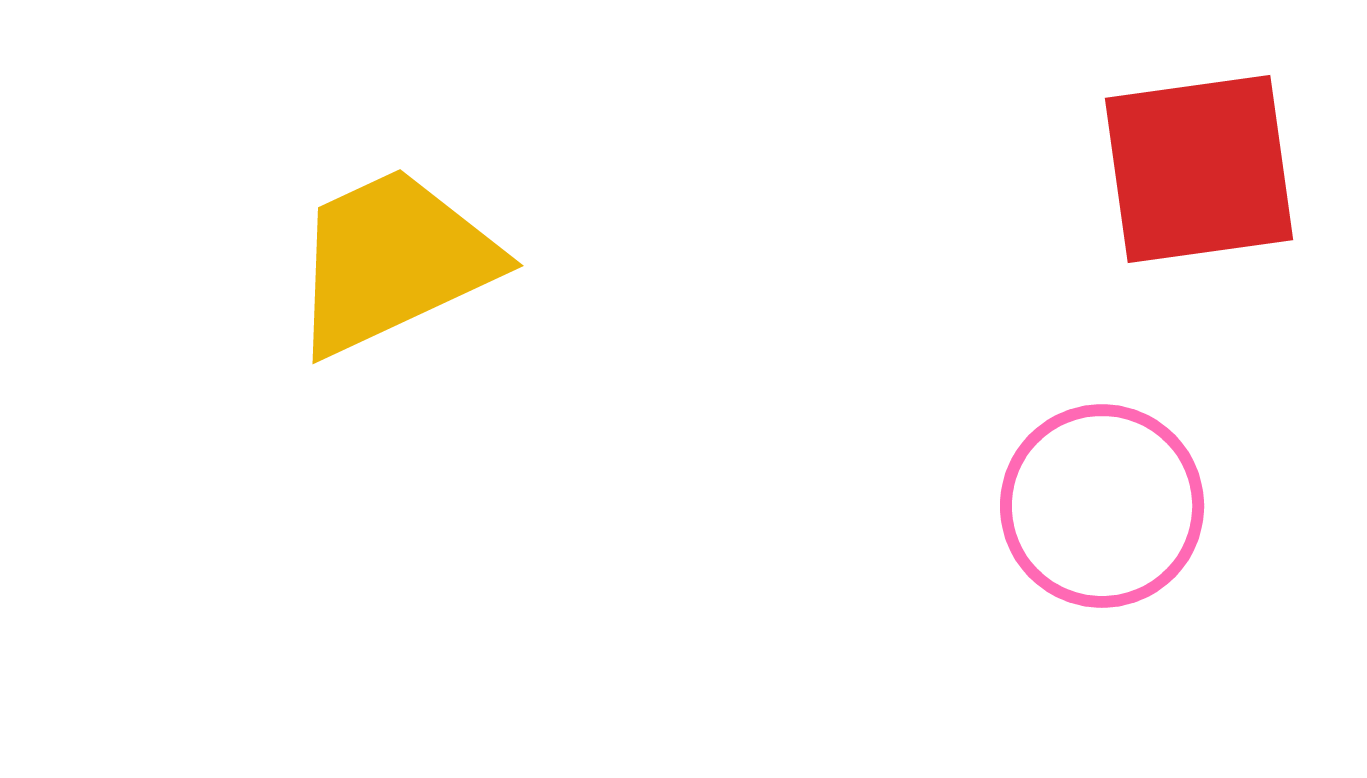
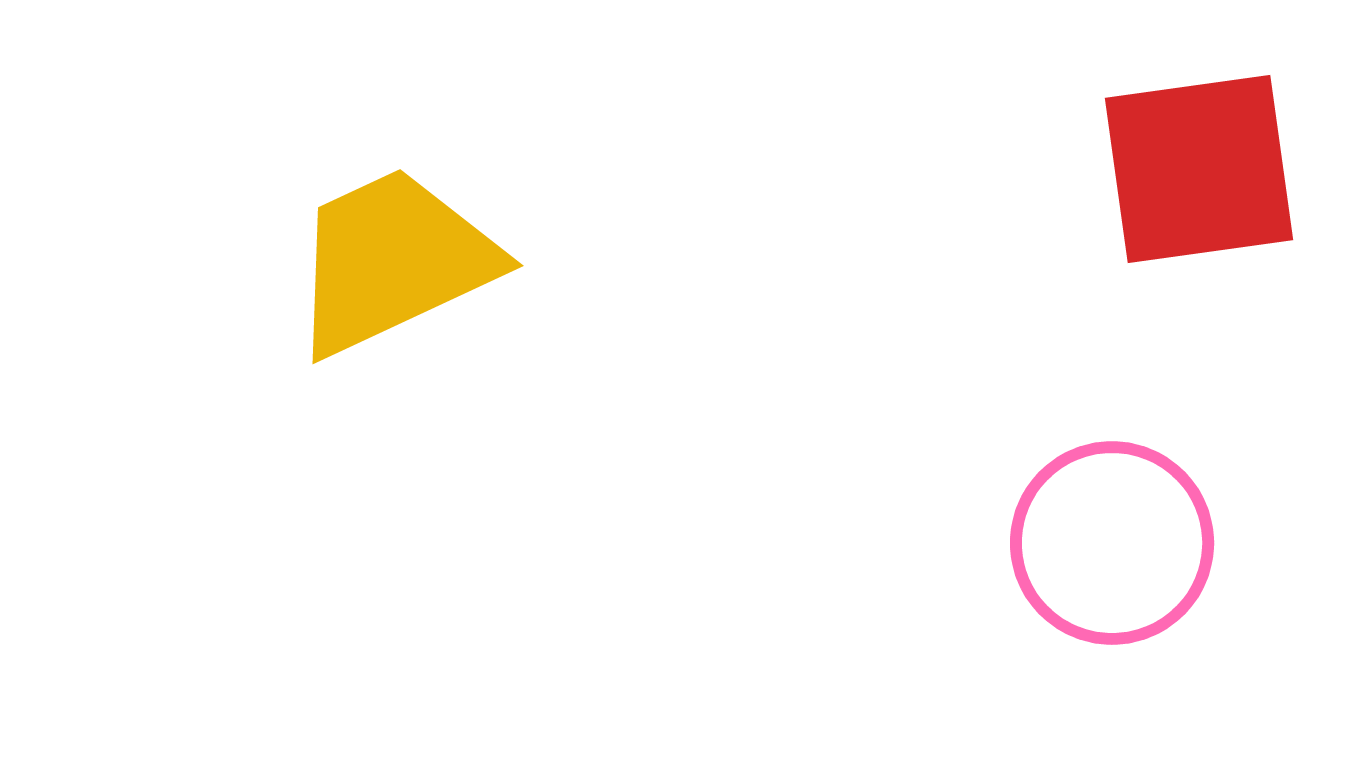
pink circle: moved 10 px right, 37 px down
